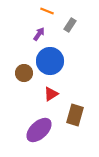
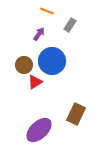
blue circle: moved 2 px right
brown circle: moved 8 px up
red triangle: moved 16 px left, 12 px up
brown rectangle: moved 1 px right, 1 px up; rotated 10 degrees clockwise
